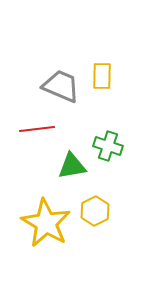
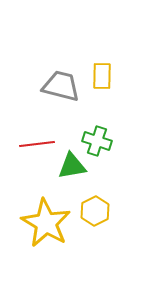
gray trapezoid: rotated 9 degrees counterclockwise
red line: moved 15 px down
green cross: moved 11 px left, 5 px up
